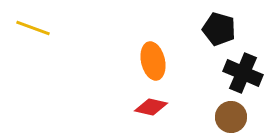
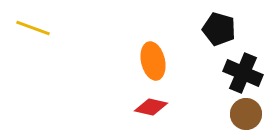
brown circle: moved 15 px right, 3 px up
